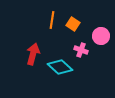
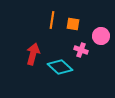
orange square: rotated 24 degrees counterclockwise
